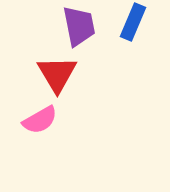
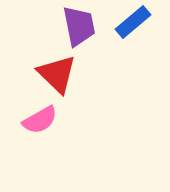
blue rectangle: rotated 27 degrees clockwise
red triangle: rotated 15 degrees counterclockwise
